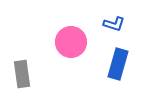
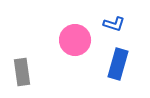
pink circle: moved 4 px right, 2 px up
gray rectangle: moved 2 px up
